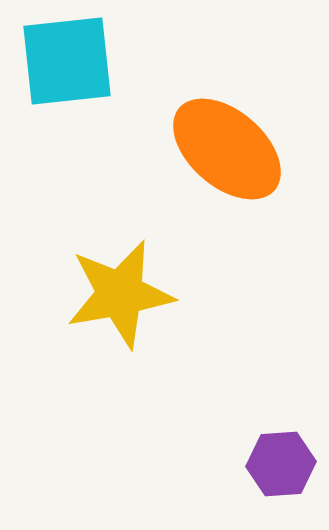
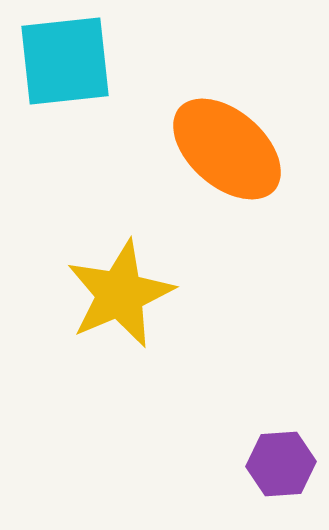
cyan square: moved 2 px left
yellow star: rotated 13 degrees counterclockwise
